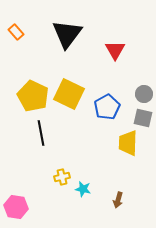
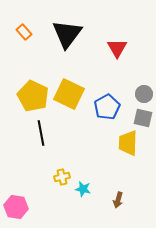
orange rectangle: moved 8 px right
red triangle: moved 2 px right, 2 px up
